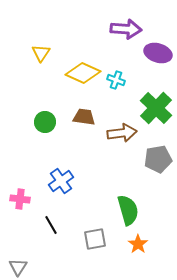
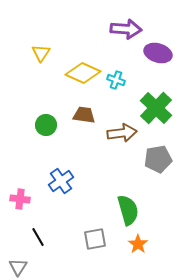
brown trapezoid: moved 2 px up
green circle: moved 1 px right, 3 px down
black line: moved 13 px left, 12 px down
